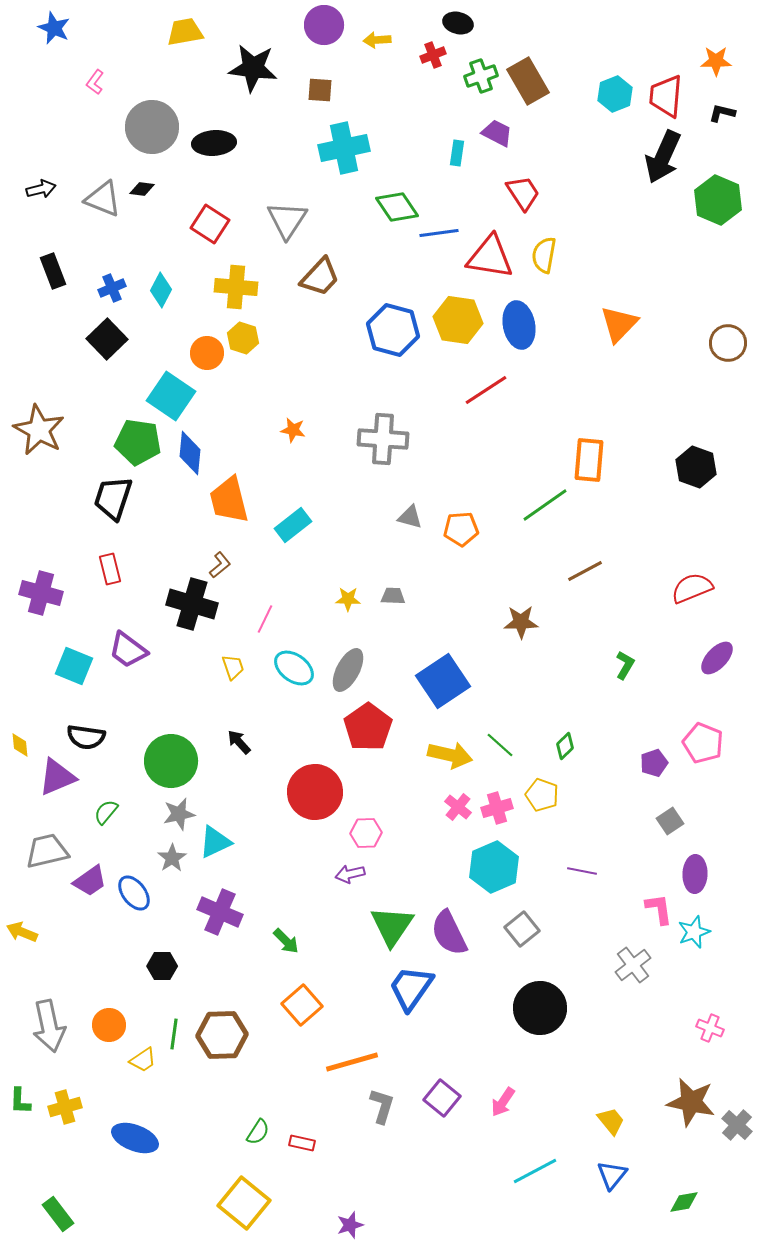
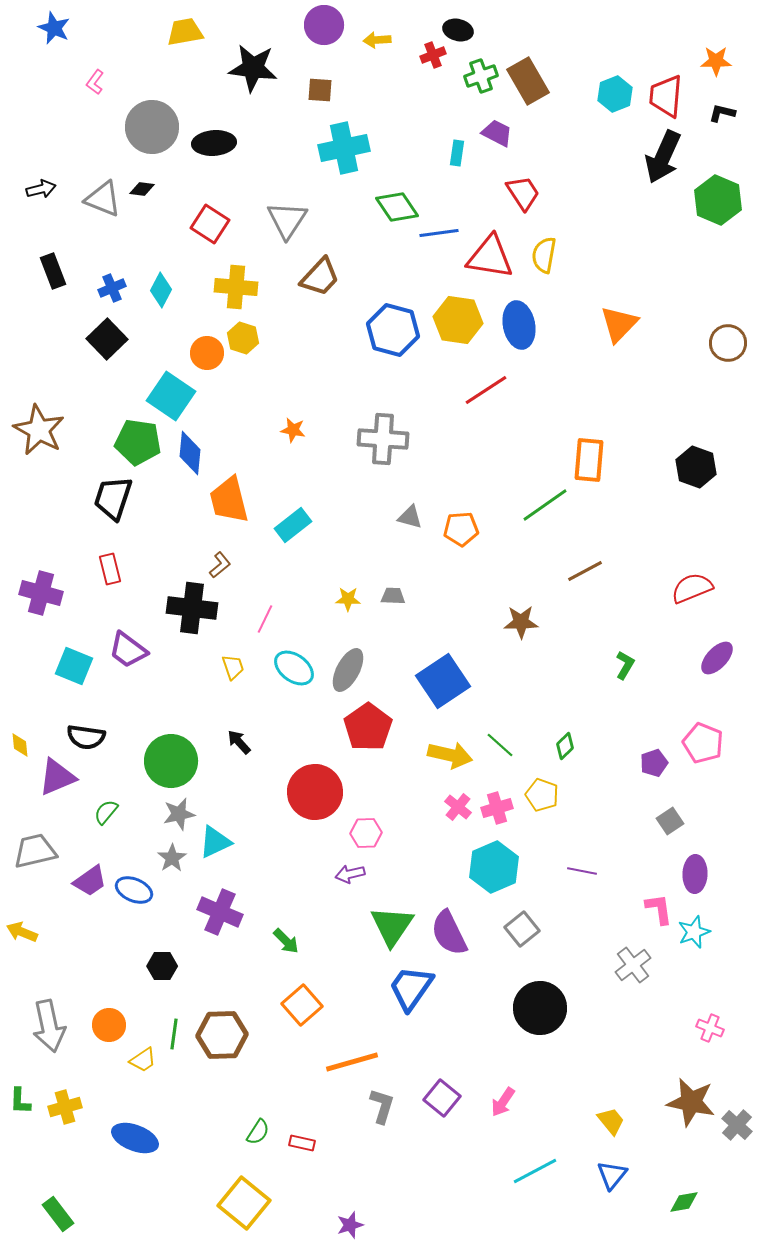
black ellipse at (458, 23): moved 7 px down
black cross at (192, 604): moved 4 px down; rotated 9 degrees counterclockwise
gray trapezoid at (47, 851): moved 12 px left
blue ellipse at (134, 893): moved 3 px up; rotated 30 degrees counterclockwise
